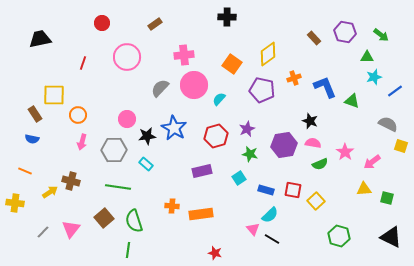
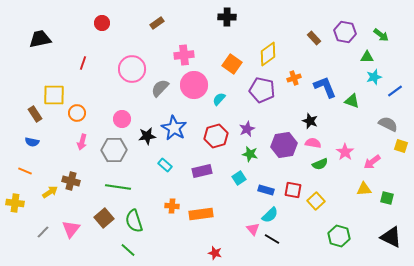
brown rectangle at (155, 24): moved 2 px right, 1 px up
pink circle at (127, 57): moved 5 px right, 12 px down
orange circle at (78, 115): moved 1 px left, 2 px up
pink circle at (127, 119): moved 5 px left
blue semicircle at (32, 139): moved 3 px down
cyan rectangle at (146, 164): moved 19 px right, 1 px down
green line at (128, 250): rotated 56 degrees counterclockwise
